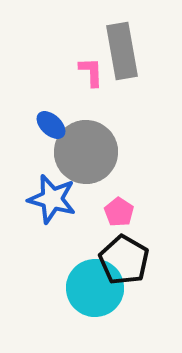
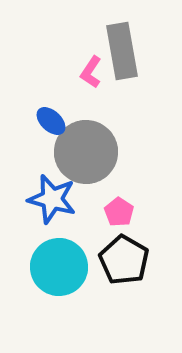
pink L-shape: rotated 144 degrees counterclockwise
blue ellipse: moved 4 px up
cyan circle: moved 36 px left, 21 px up
